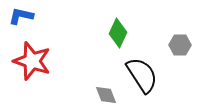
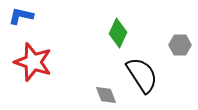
red star: moved 1 px right, 1 px down
